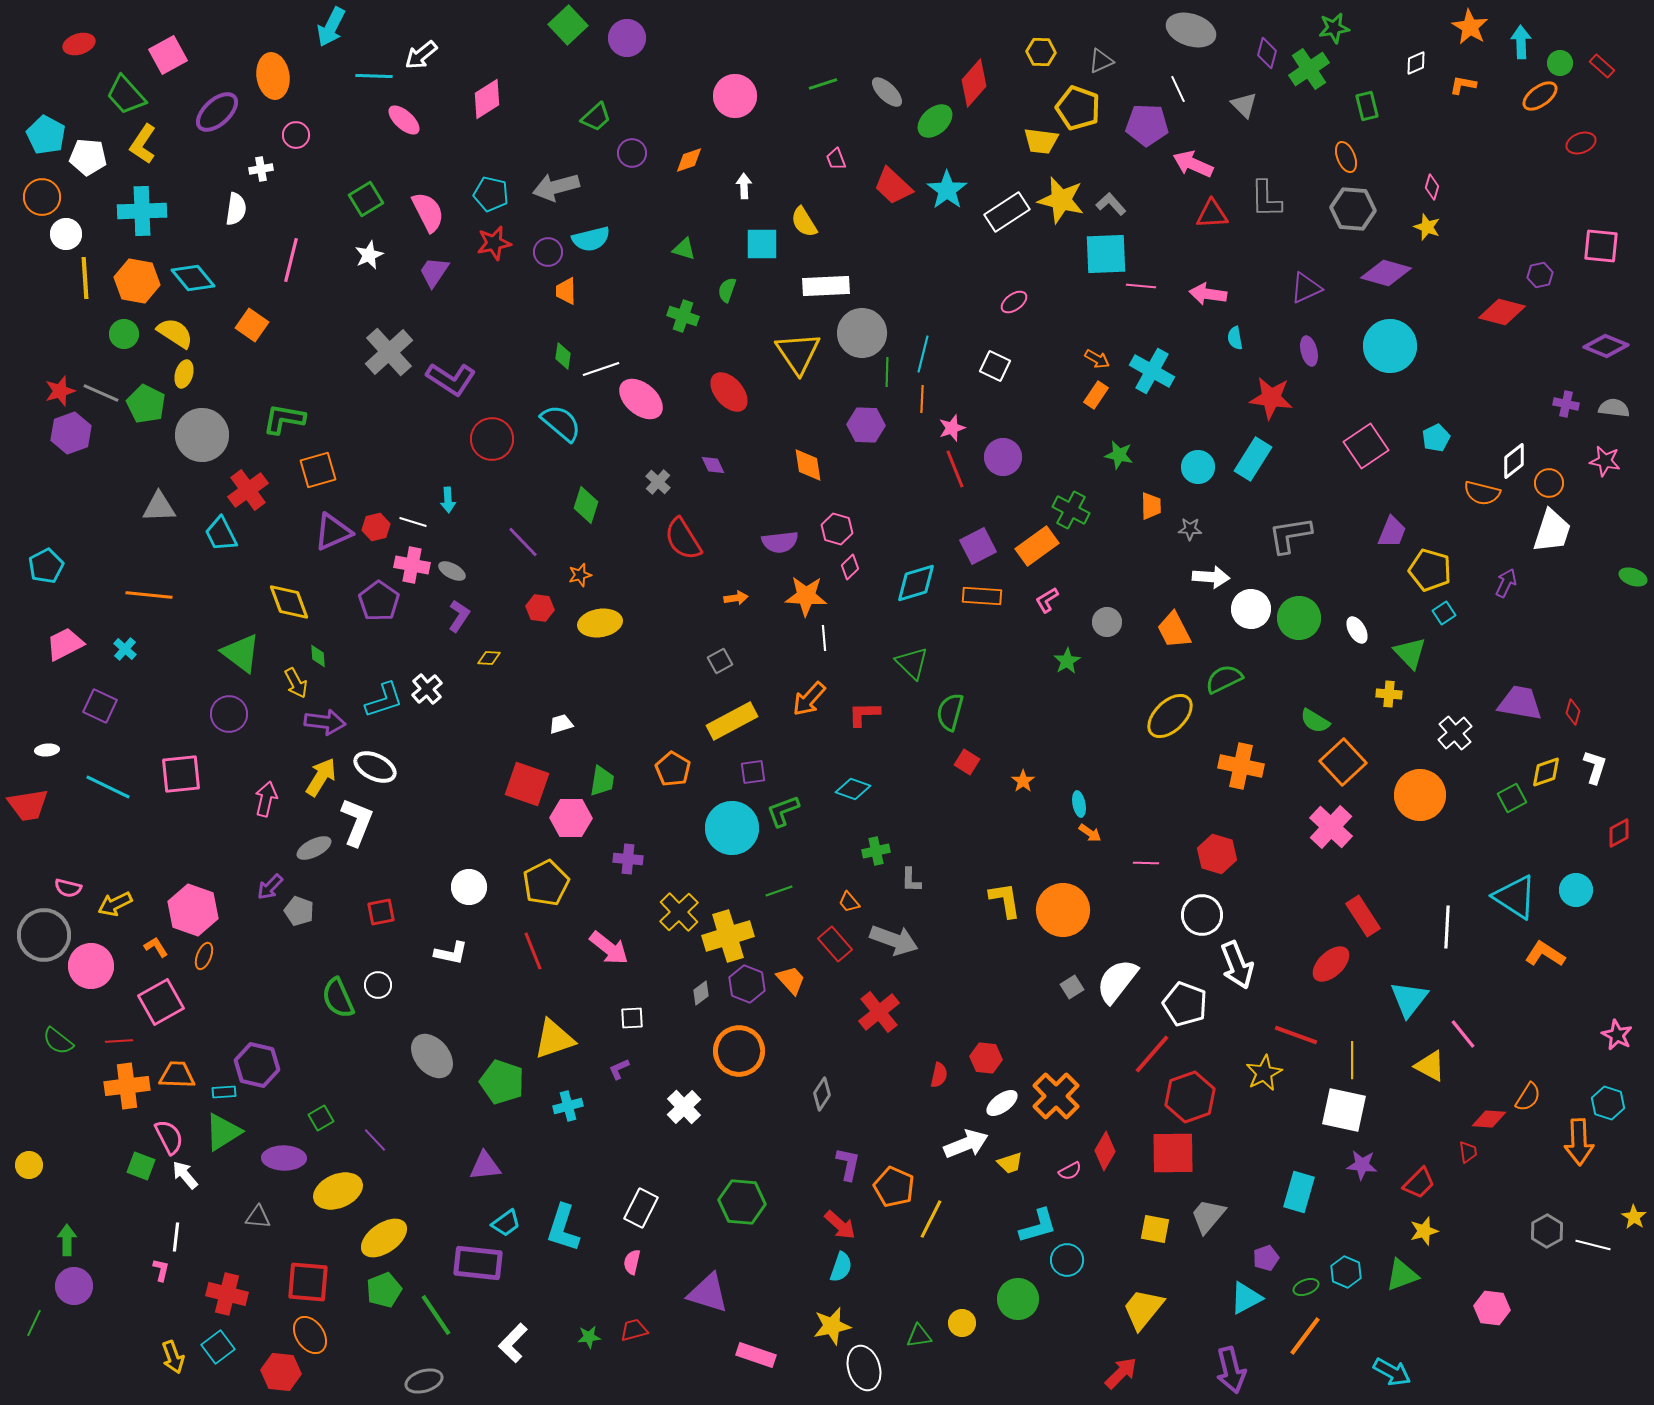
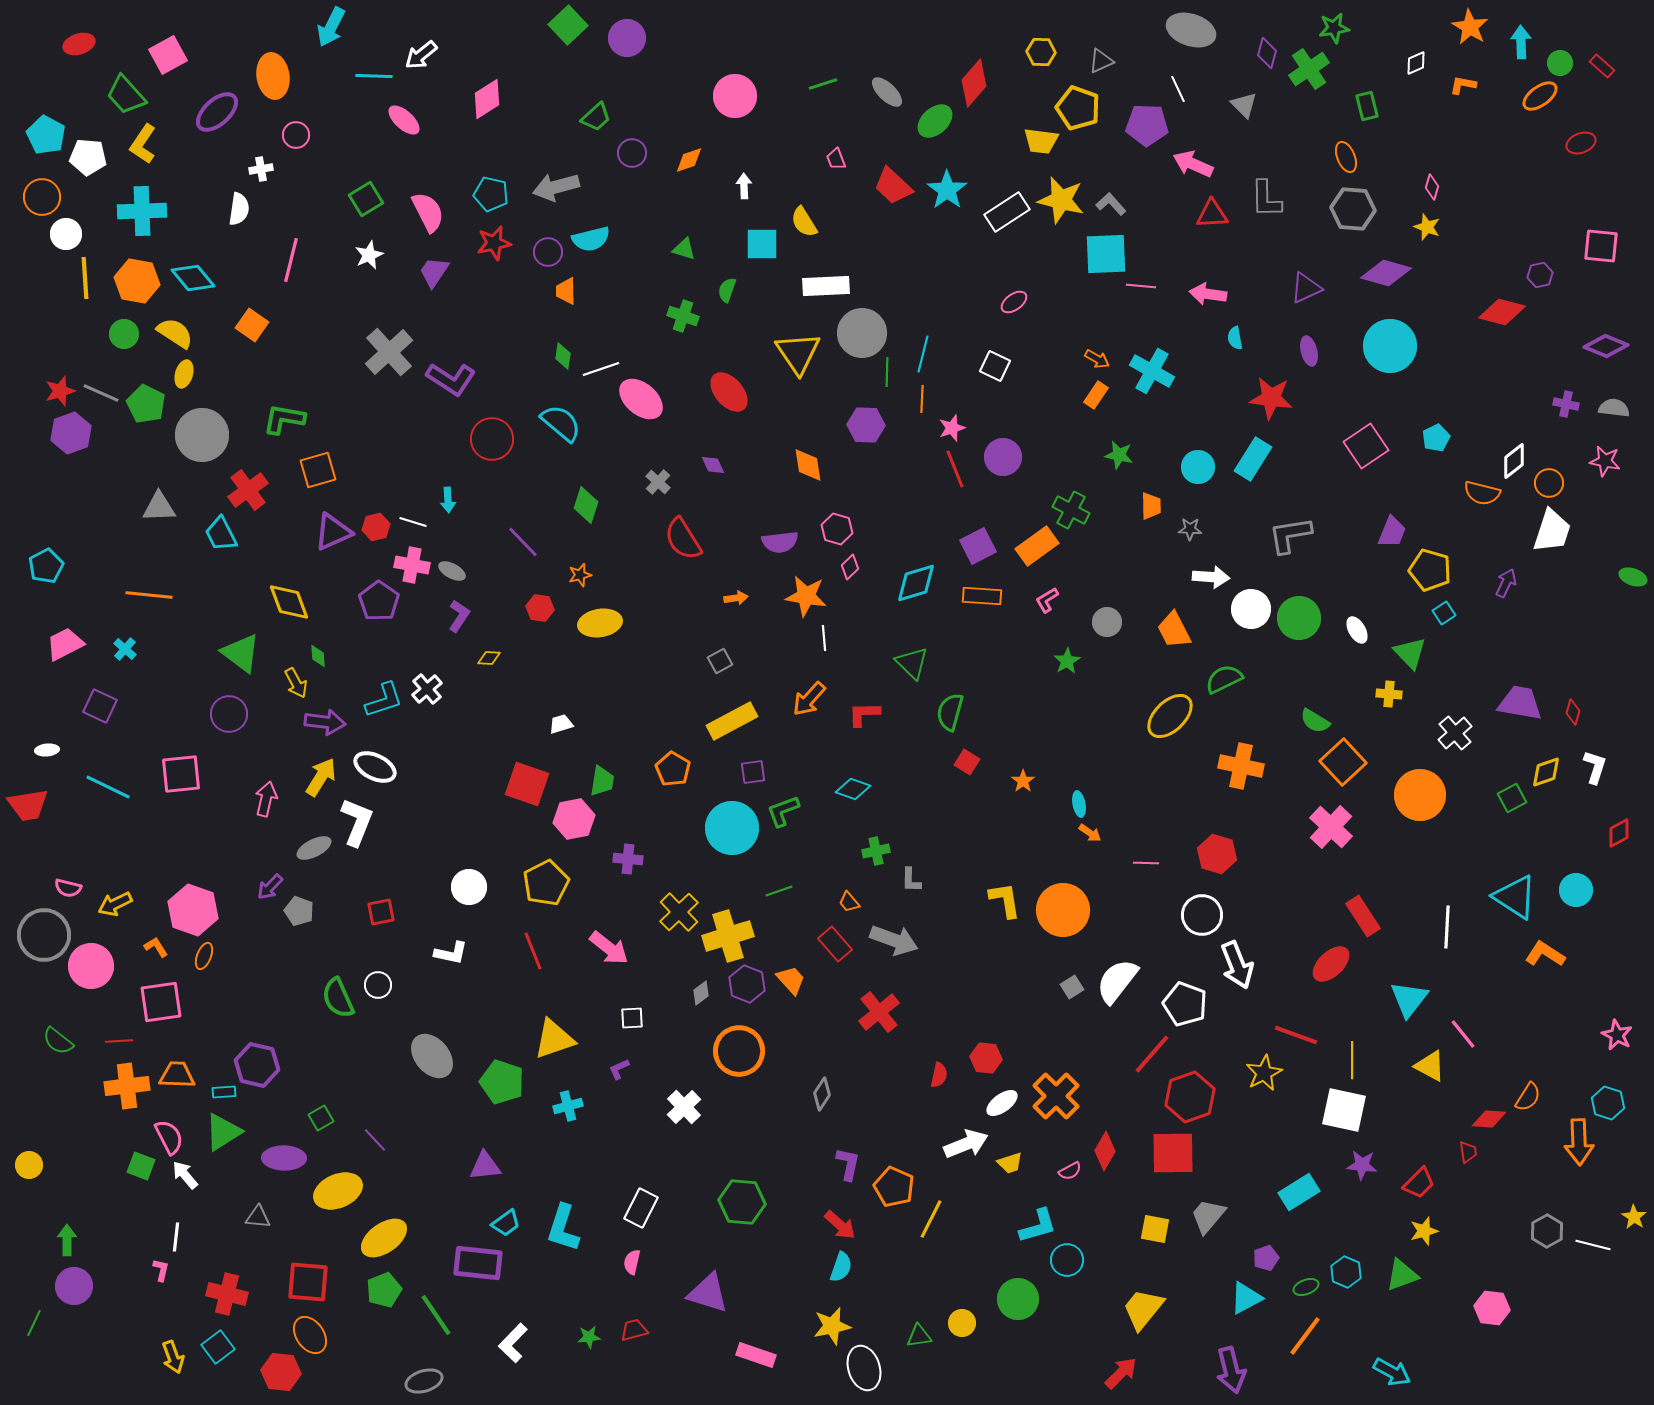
white semicircle at (236, 209): moved 3 px right
orange star at (806, 596): rotated 6 degrees clockwise
pink hexagon at (571, 818): moved 3 px right, 1 px down; rotated 12 degrees counterclockwise
pink square at (161, 1002): rotated 21 degrees clockwise
cyan rectangle at (1299, 1192): rotated 42 degrees clockwise
